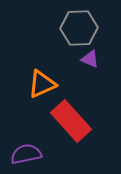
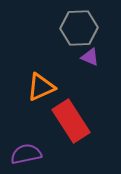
purple triangle: moved 2 px up
orange triangle: moved 1 px left, 3 px down
red rectangle: rotated 9 degrees clockwise
